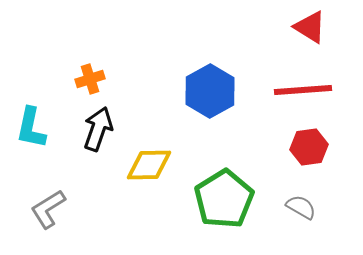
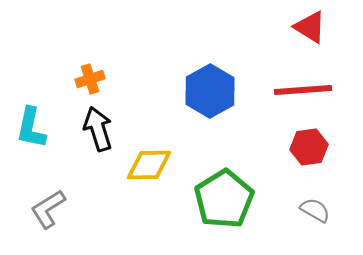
black arrow: rotated 36 degrees counterclockwise
gray semicircle: moved 14 px right, 3 px down
